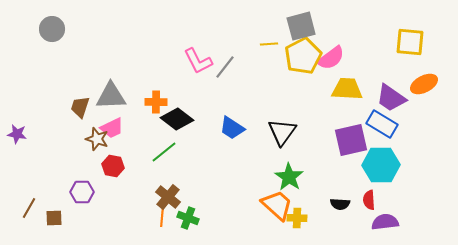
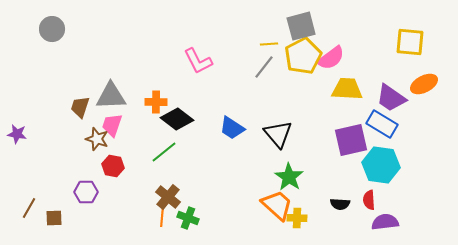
gray line: moved 39 px right
pink trapezoid: moved 3 px up; rotated 135 degrees clockwise
black triangle: moved 4 px left, 2 px down; rotated 16 degrees counterclockwise
cyan hexagon: rotated 9 degrees clockwise
purple hexagon: moved 4 px right
